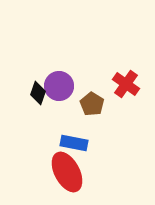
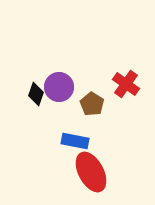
purple circle: moved 1 px down
black diamond: moved 2 px left, 1 px down
blue rectangle: moved 1 px right, 2 px up
red ellipse: moved 24 px right
